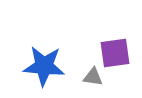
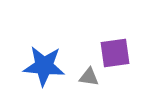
gray triangle: moved 4 px left
